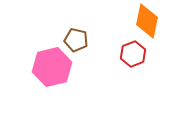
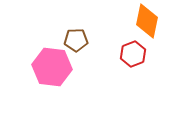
brown pentagon: rotated 15 degrees counterclockwise
pink hexagon: rotated 21 degrees clockwise
